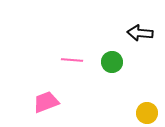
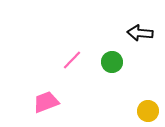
pink line: rotated 50 degrees counterclockwise
yellow circle: moved 1 px right, 2 px up
